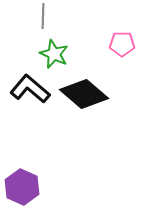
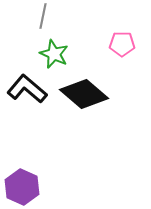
gray line: rotated 10 degrees clockwise
black L-shape: moved 3 px left
